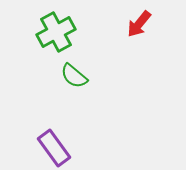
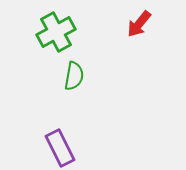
green semicircle: rotated 120 degrees counterclockwise
purple rectangle: moved 6 px right; rotated 9 degrees clockwise
